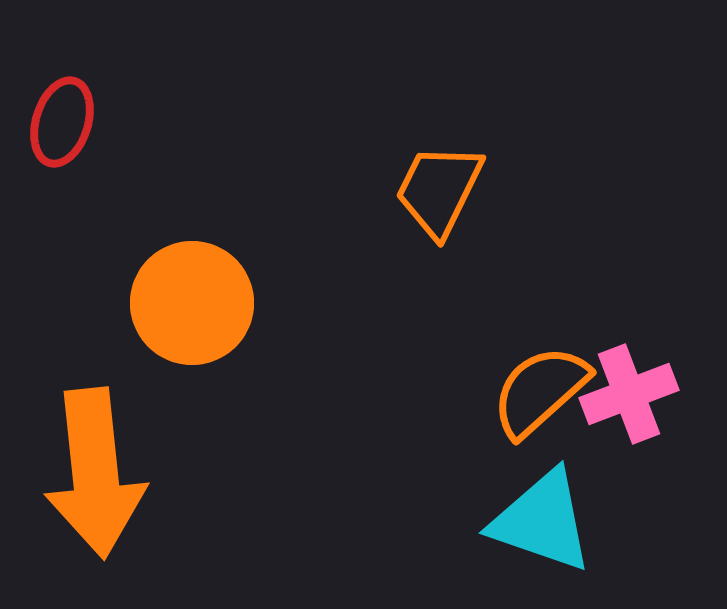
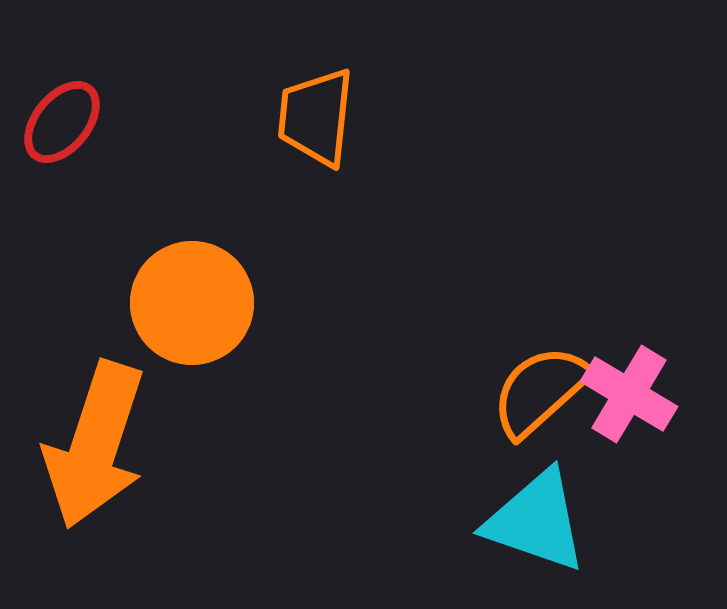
red ellipse: rotated 22 degrees clockwise
orange trapezoid: moved 123 px left, 73 px up; rotated 20 degrees counterclockwise
pink cross: rotated 38 degrees counterclockwise
orange arrow: moved 28 px up; rotated 24 degrees clockwise
cyan triangle: moved 6 px left
